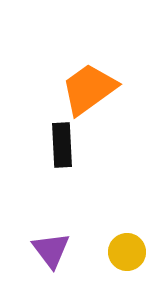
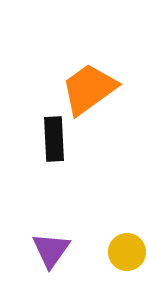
black rectangle: moved 8 px left, 6 px up
purple triangle: rotated 12 degrees clockwise
